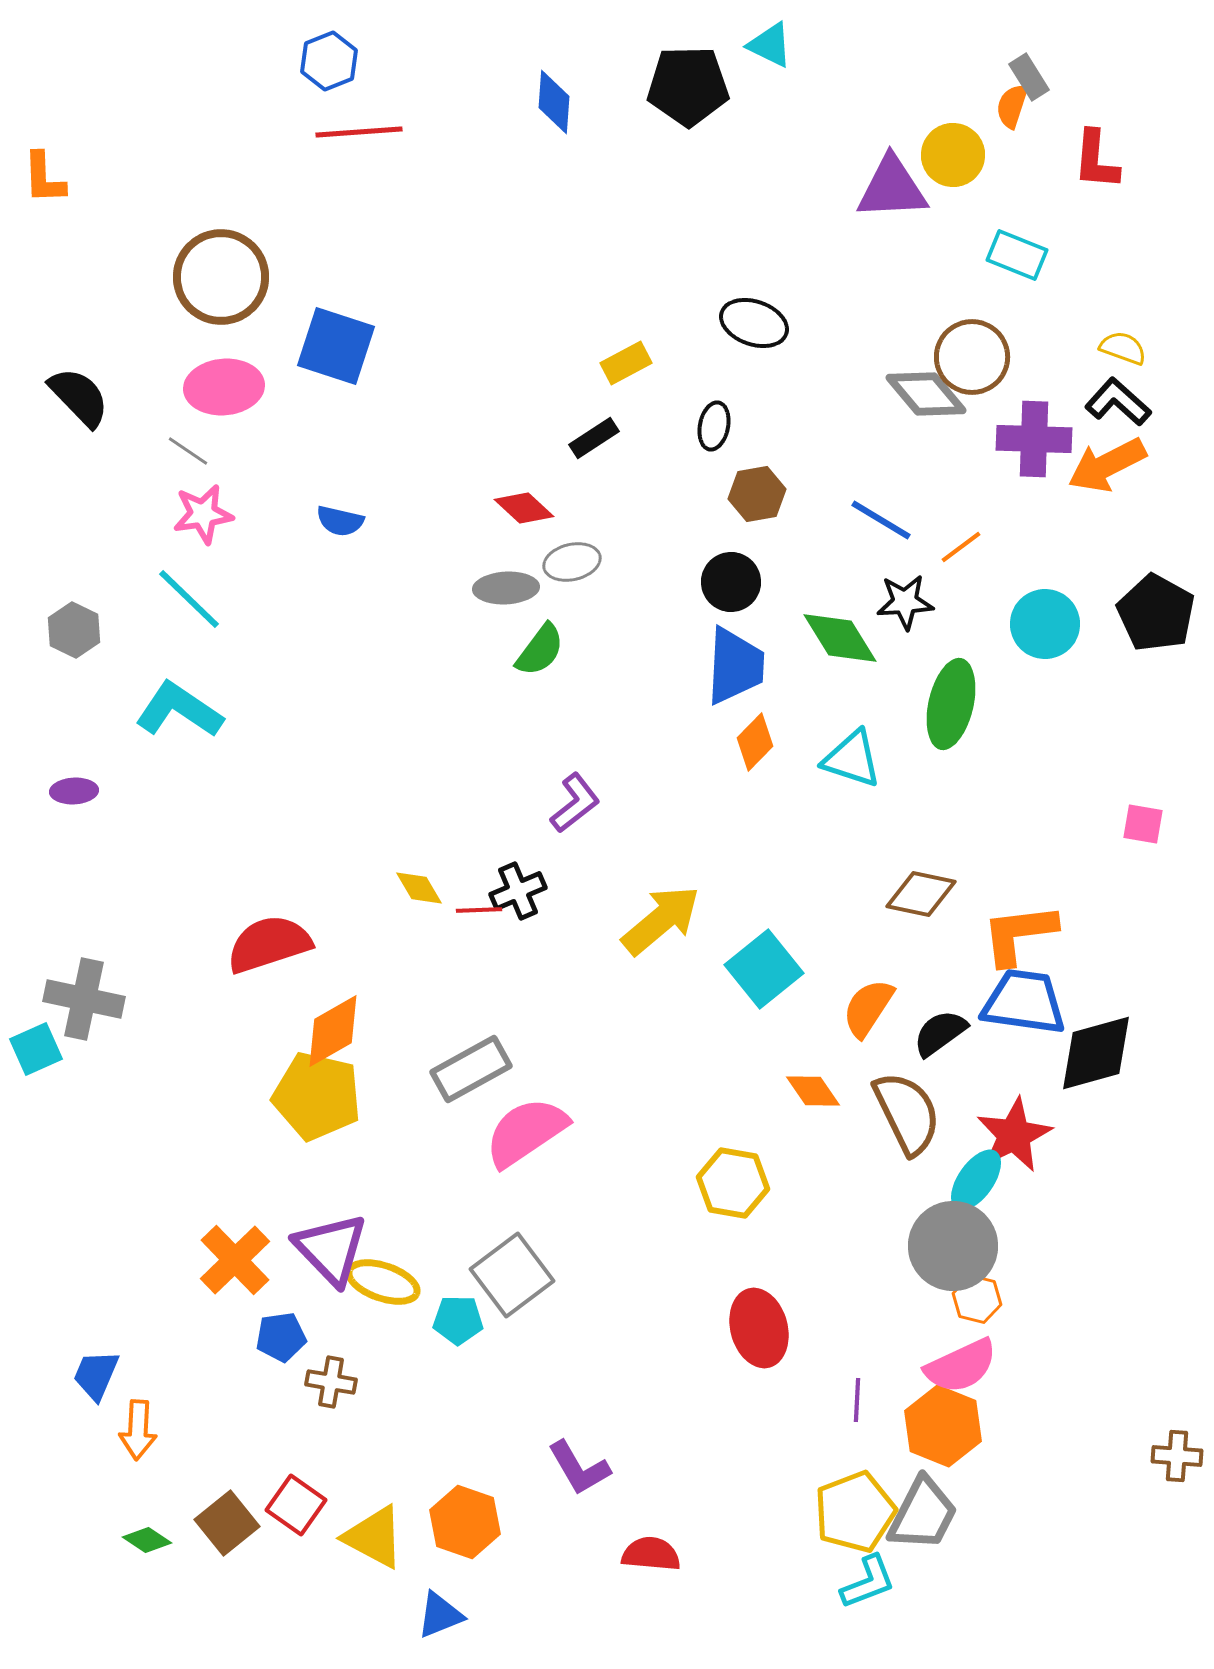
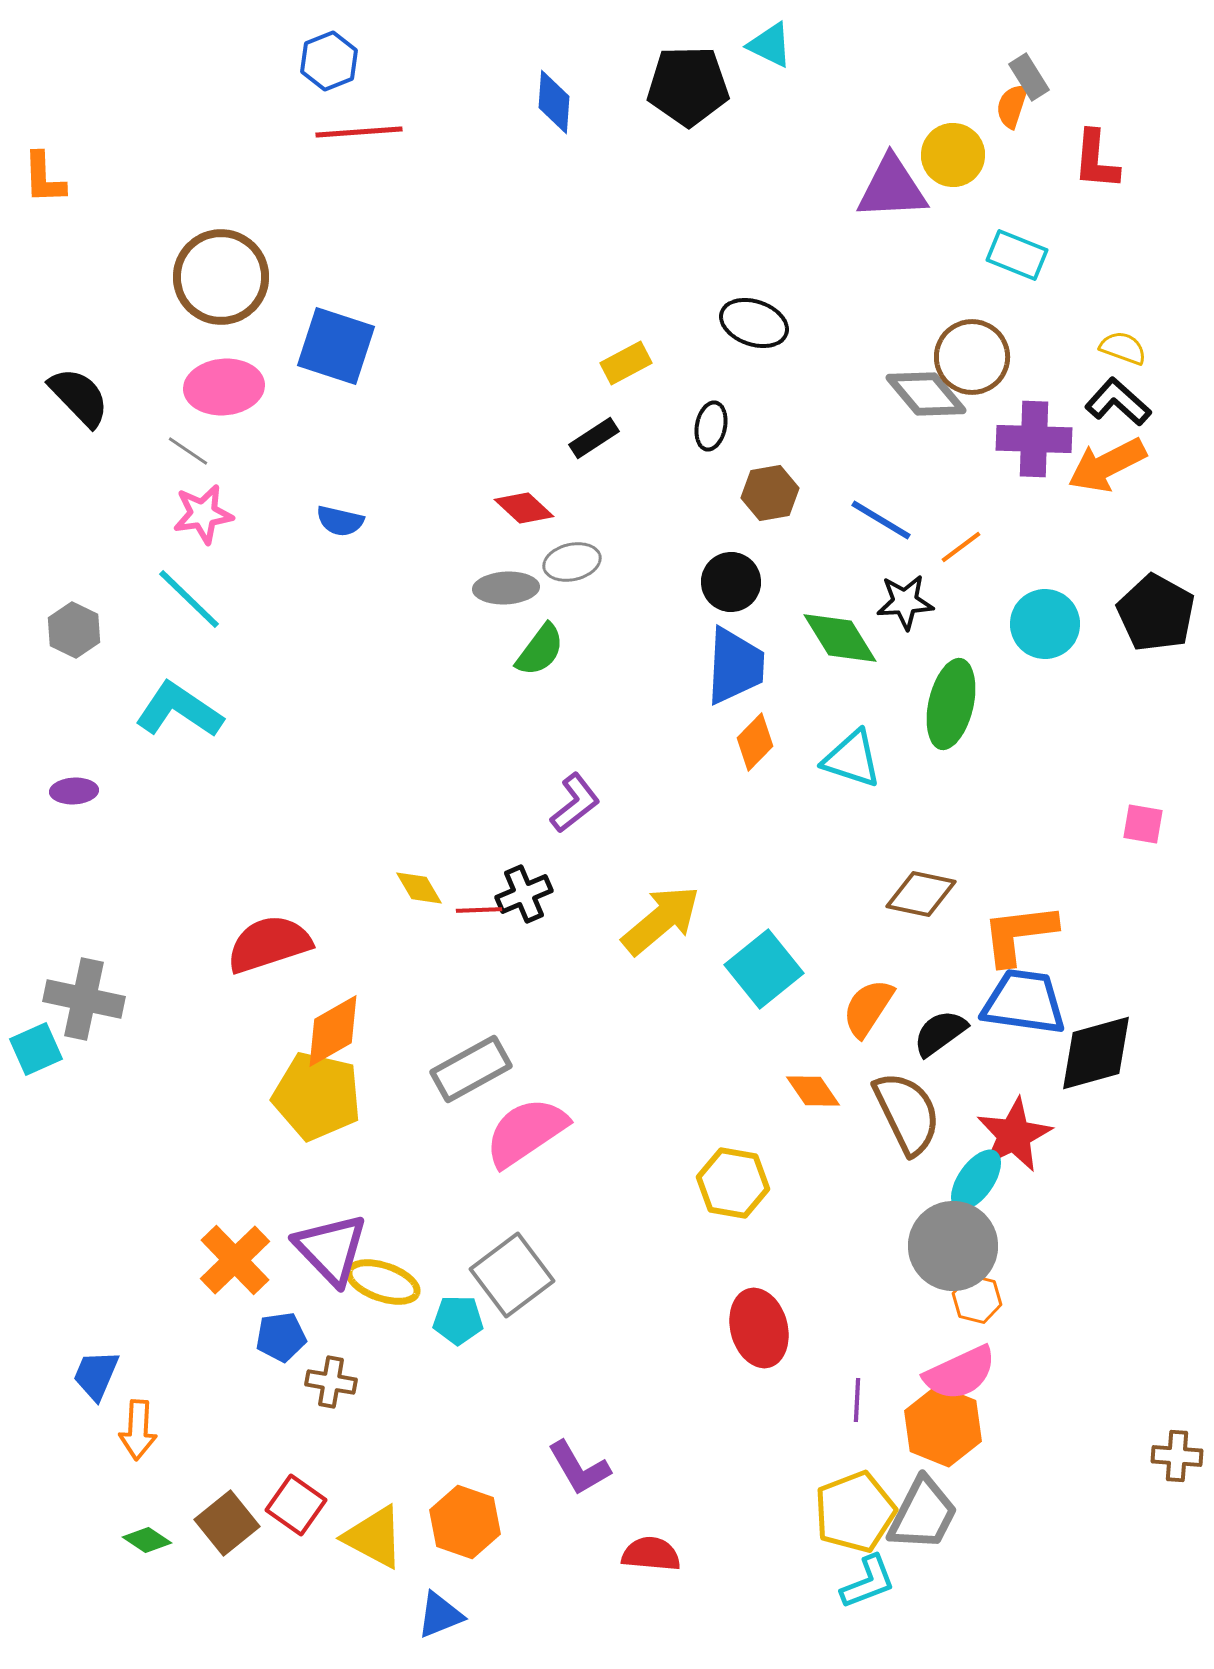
black ellipse at (714, 426): moved 3 px left
brown hexagon at (757, 494): moved 13 px right, 1 px up
black cross at (518, 891): moved 6 px right, 3 px down
pink semicircle at (961, 1366): moved 1 px left, 7 px down
